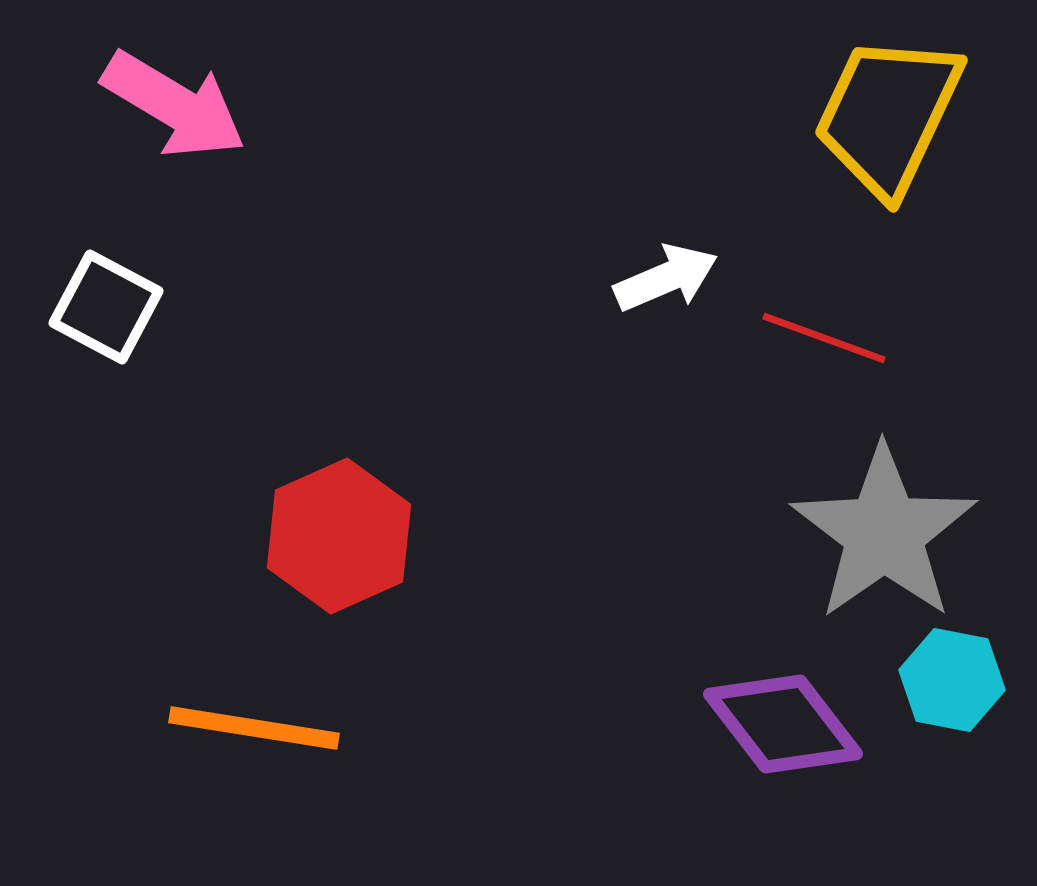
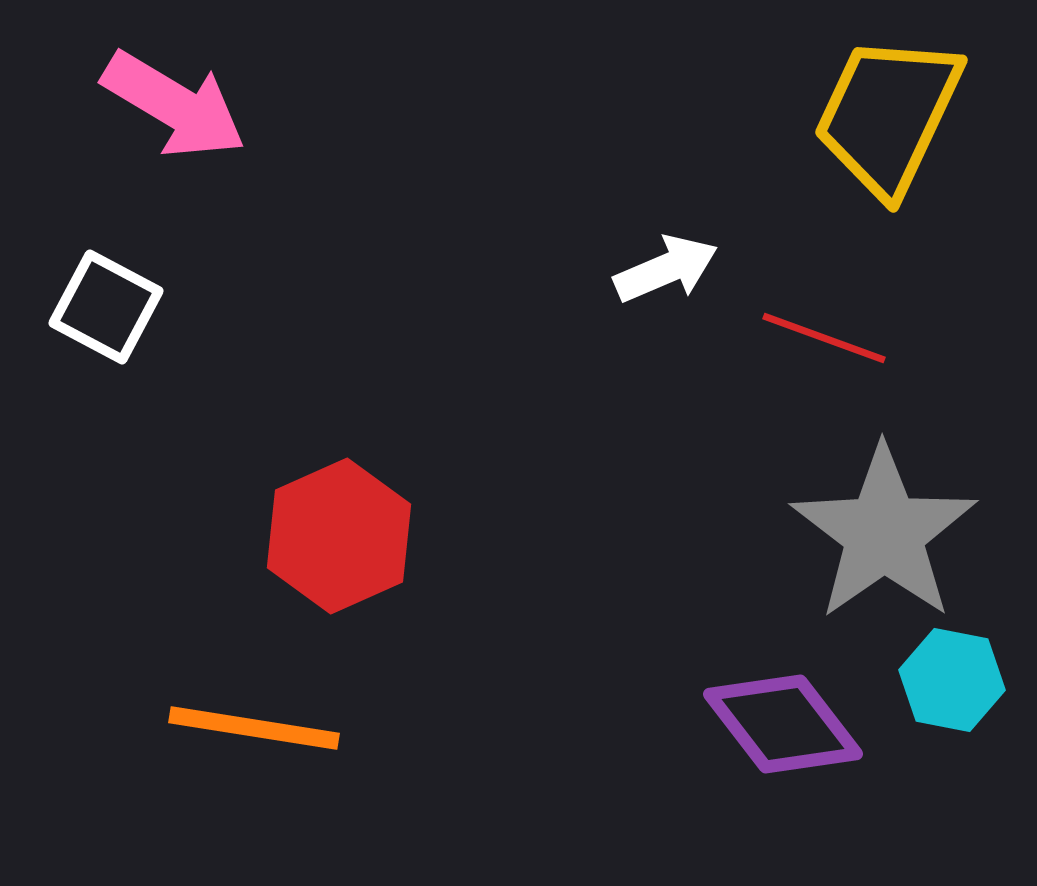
white arrow: moved 9 px up
